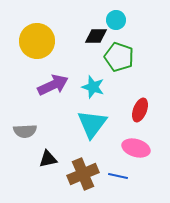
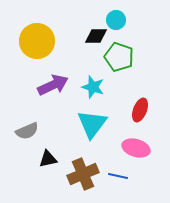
gray semicircle: moved 2 px right; rotated 20 degrees counterclockwise
